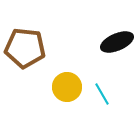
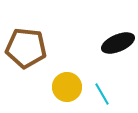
black ellipse: moved 1 px right, 1 px down
brown pentagon: moved 1 px right
